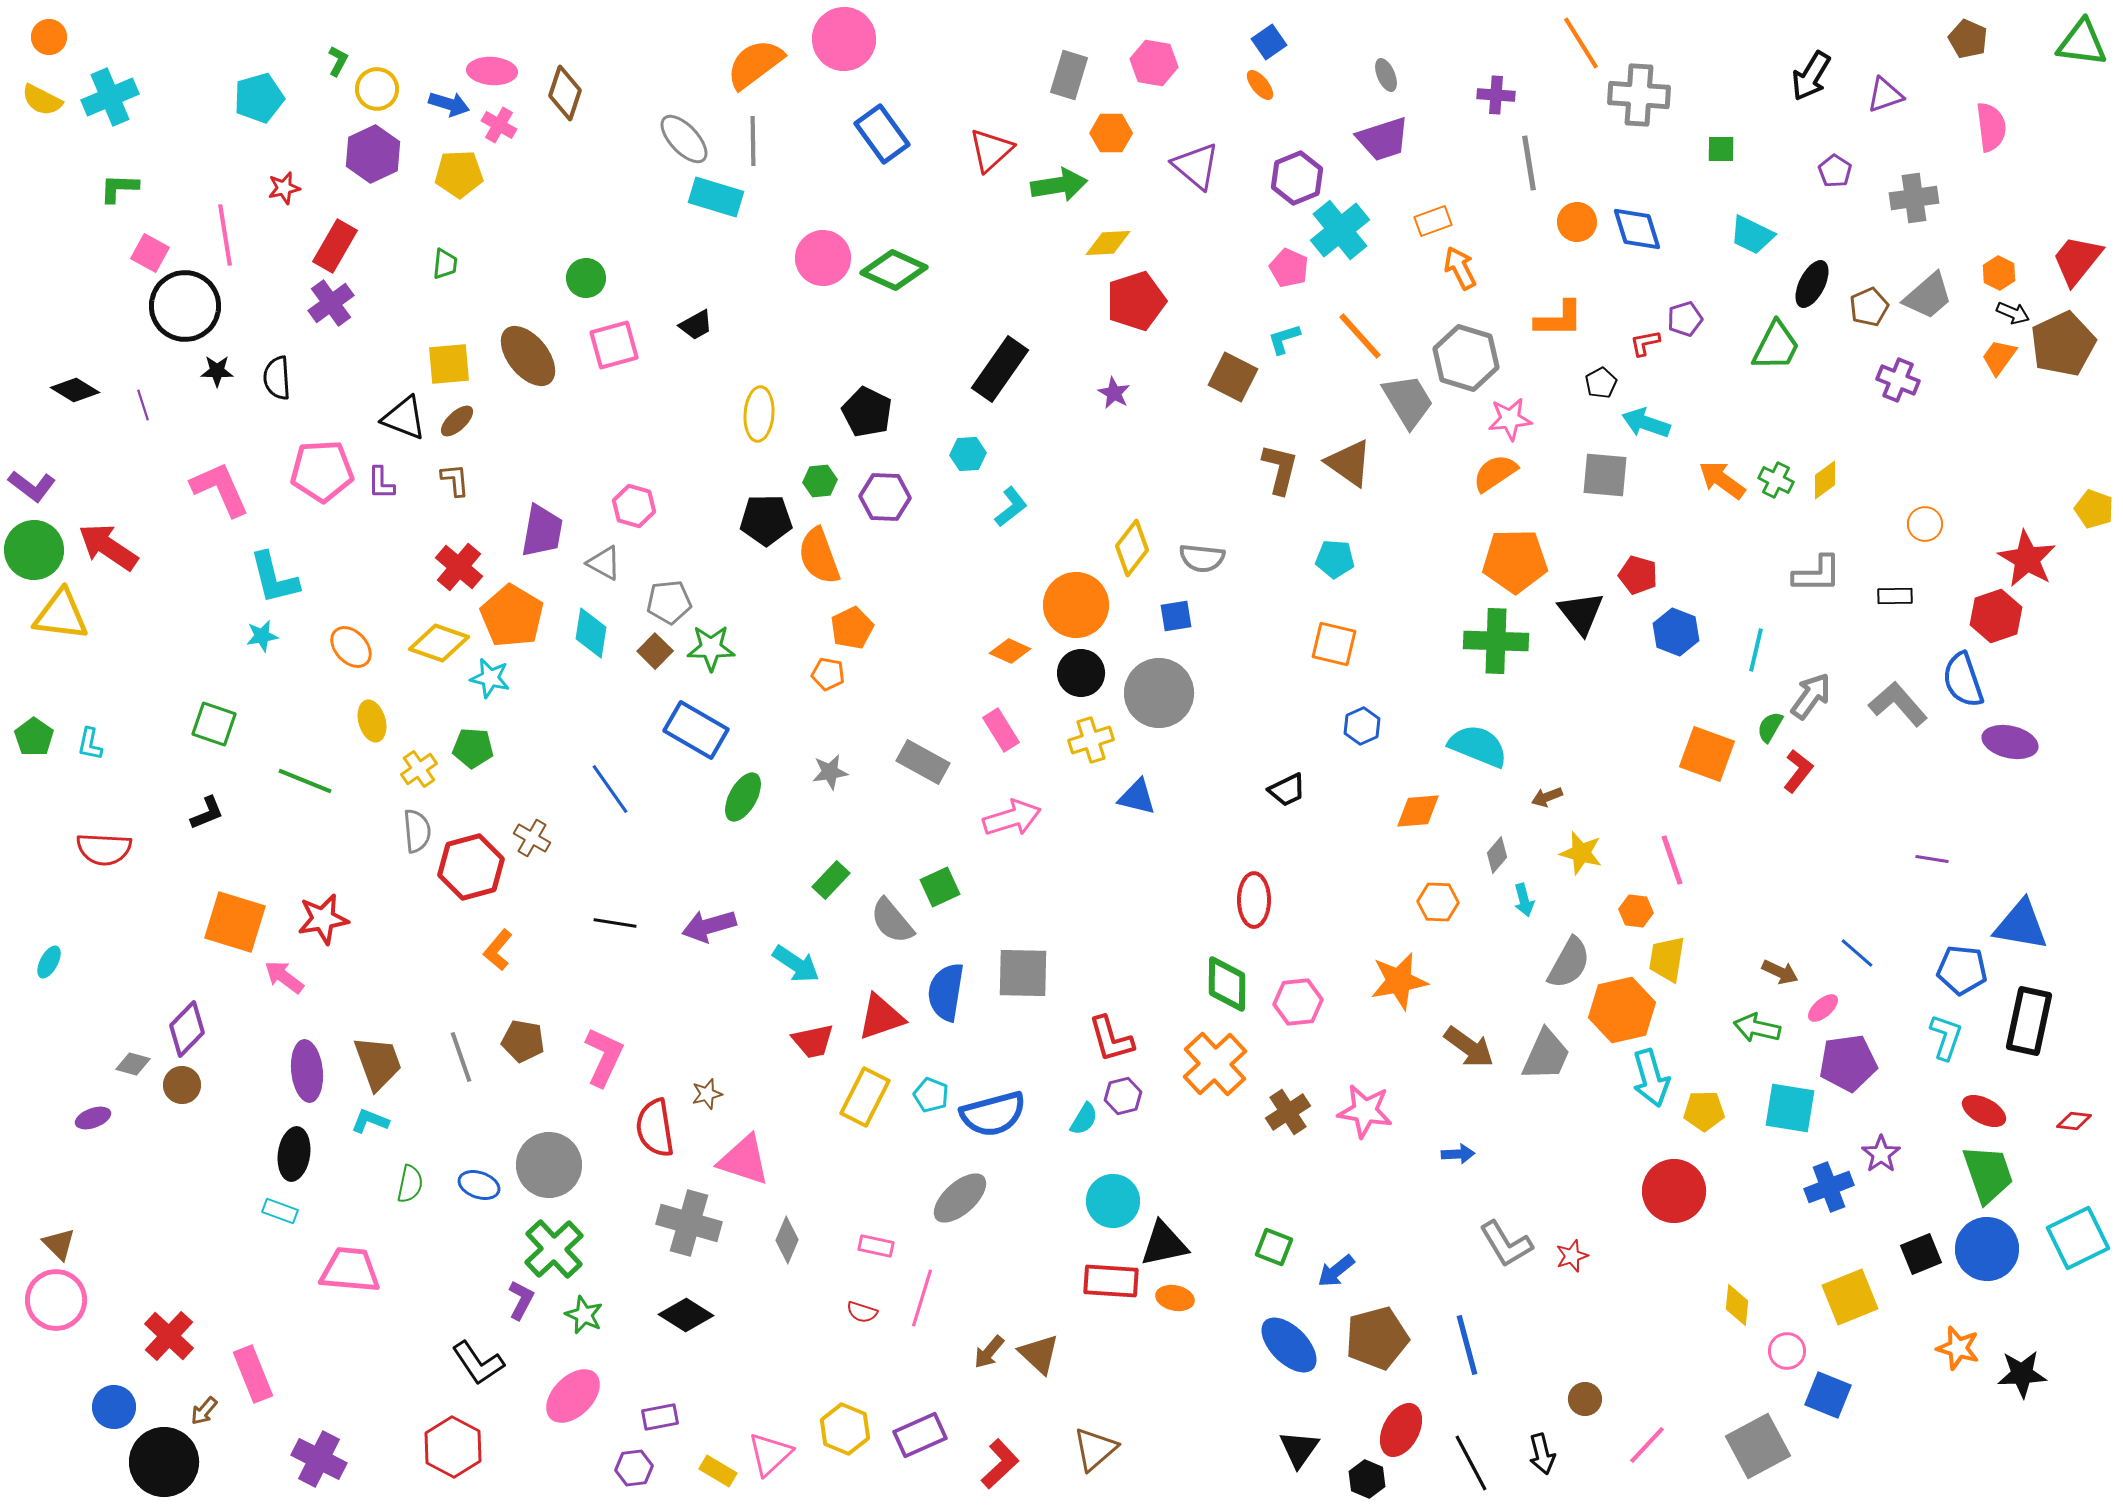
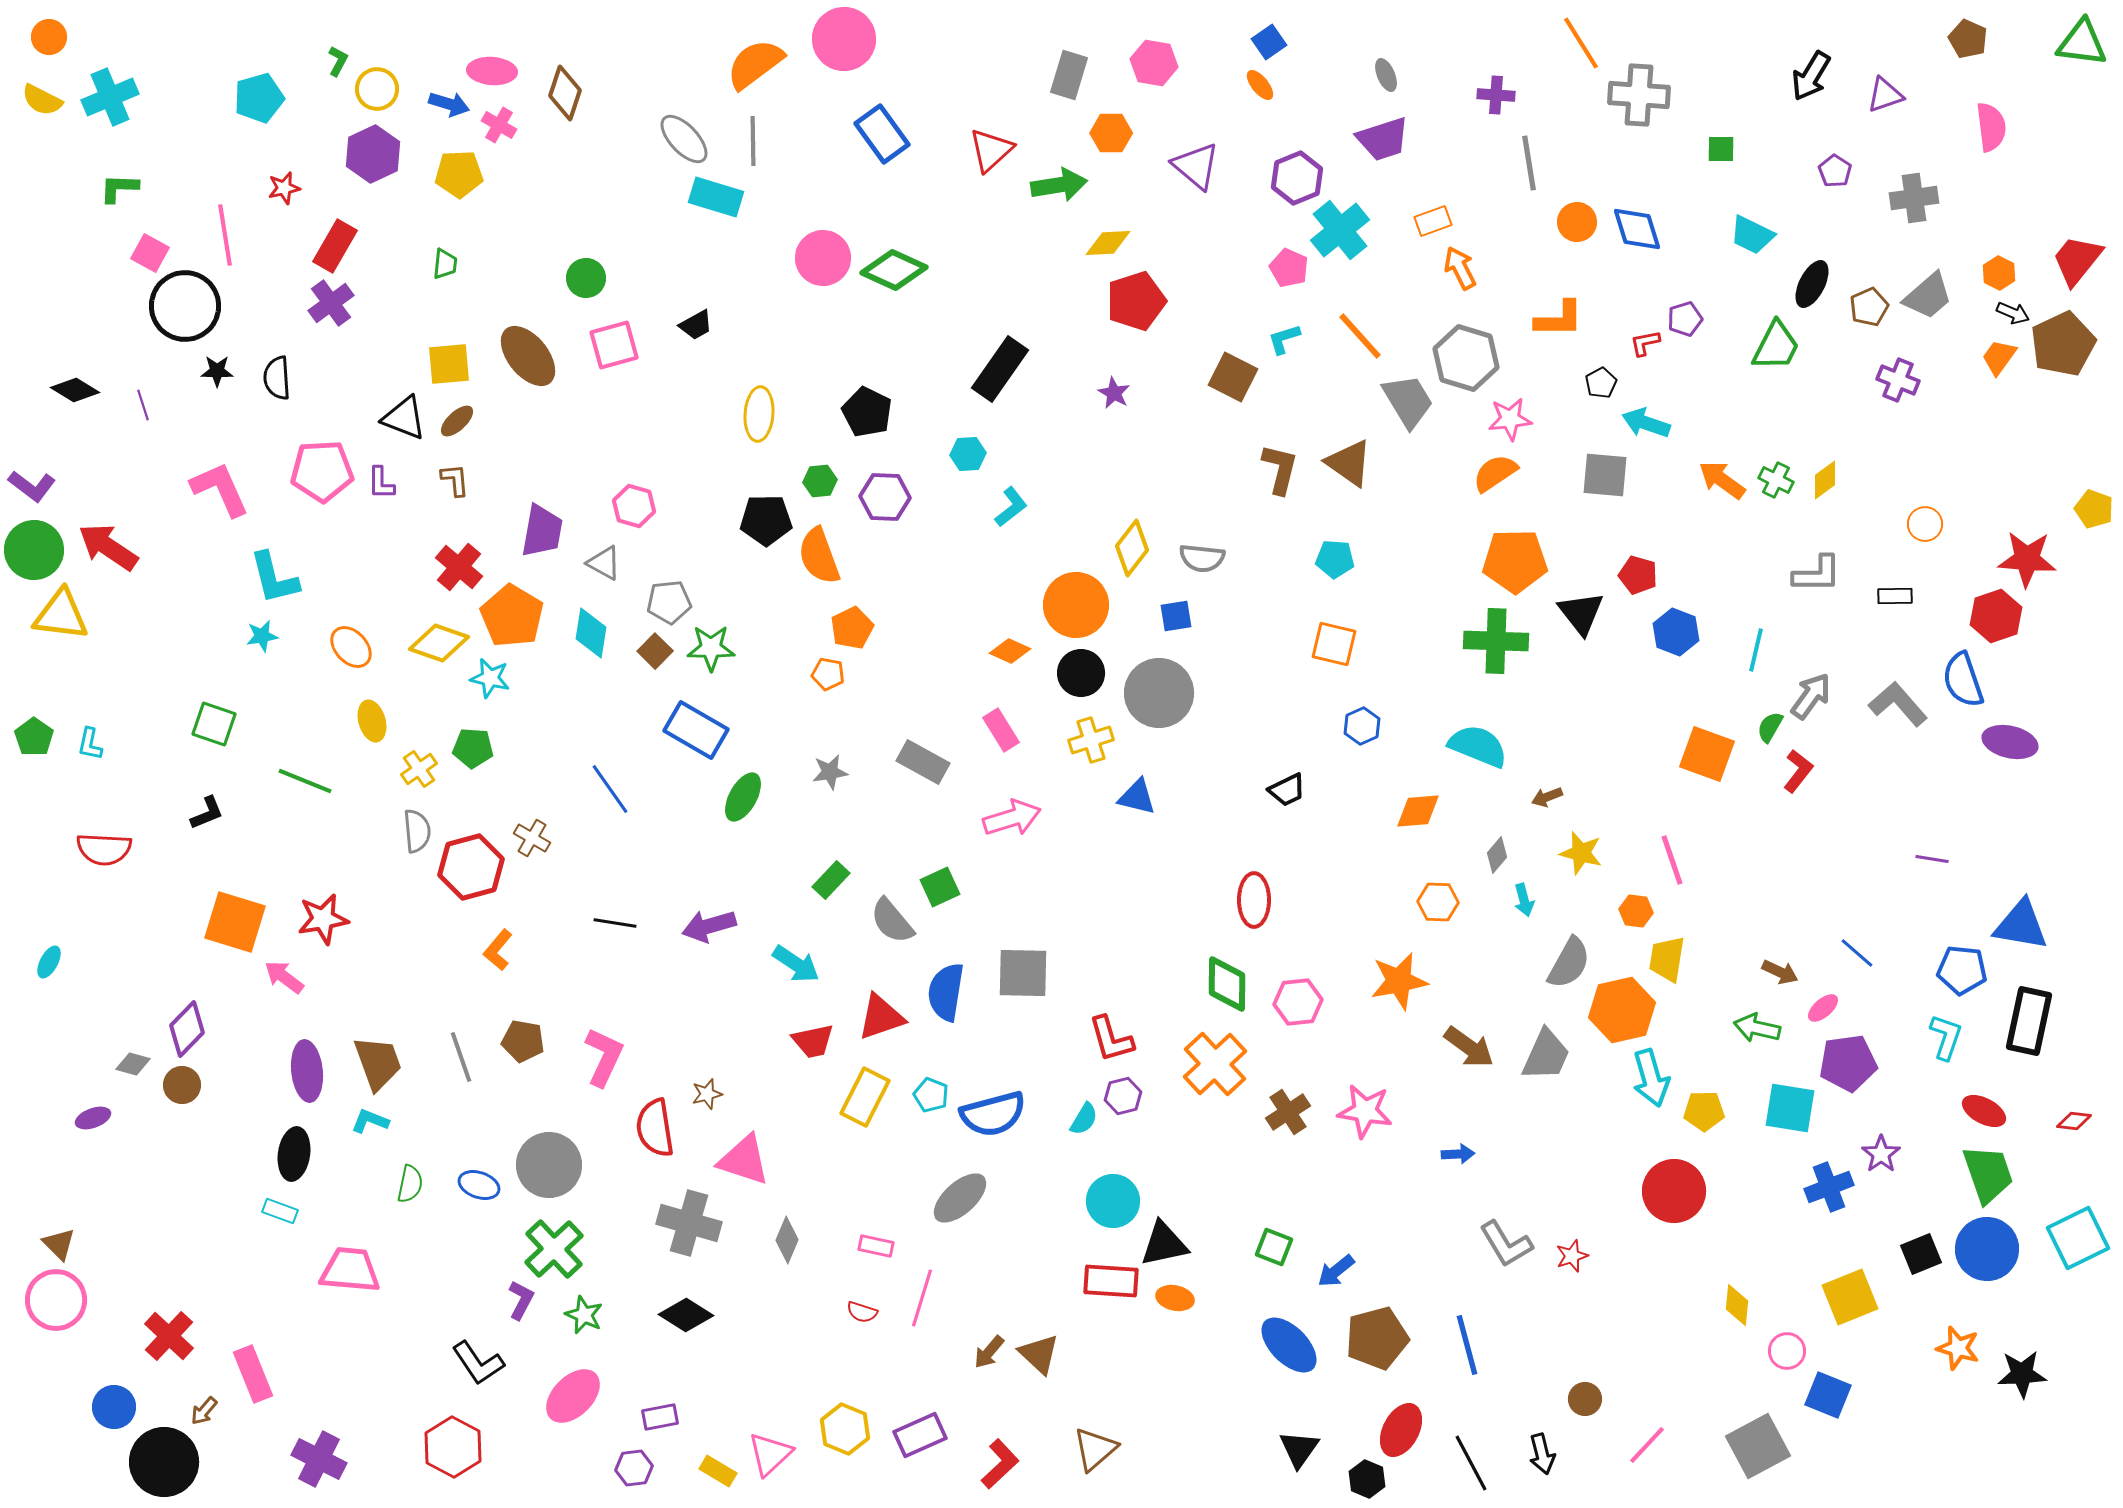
red star at (2027, 559): rotated 26 degrees counterclockwise
